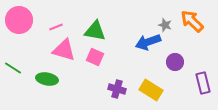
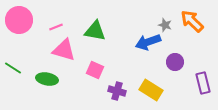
pink square: moved 13 px down
purple cross: moved 2 px down
